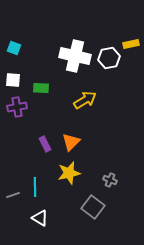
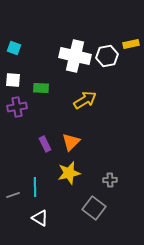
white hexagon: moved 2 px left, 2 px up
gray cross: rotated 24 degrees counterclockwise
gray square: moved 1 px right, 1 px down
